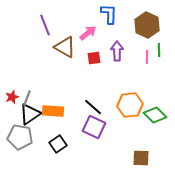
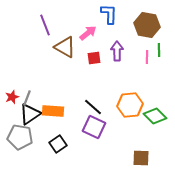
brown hexagon: rotated 15 degrees counterclockwise
green diamond: moved 1 px down
